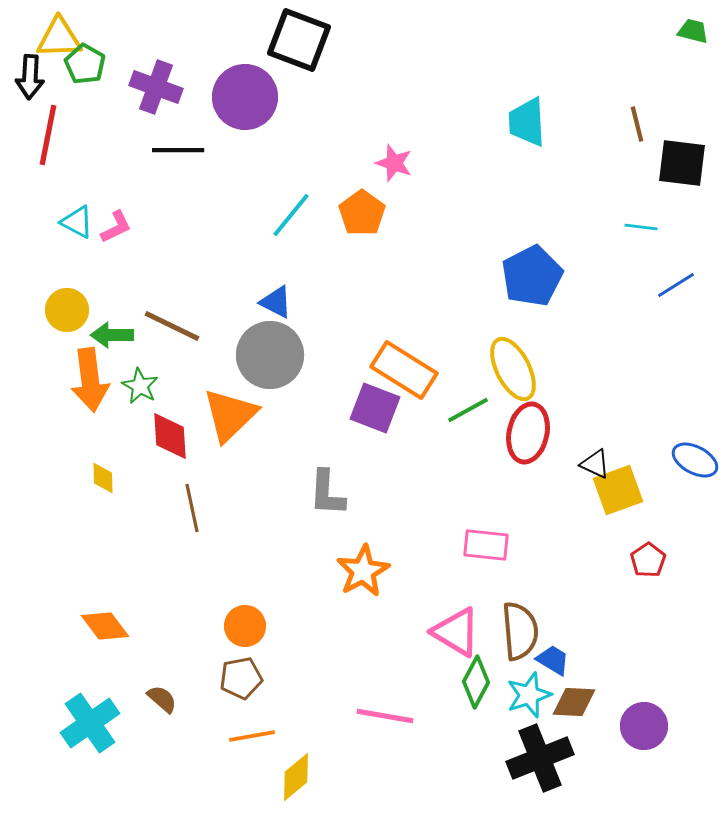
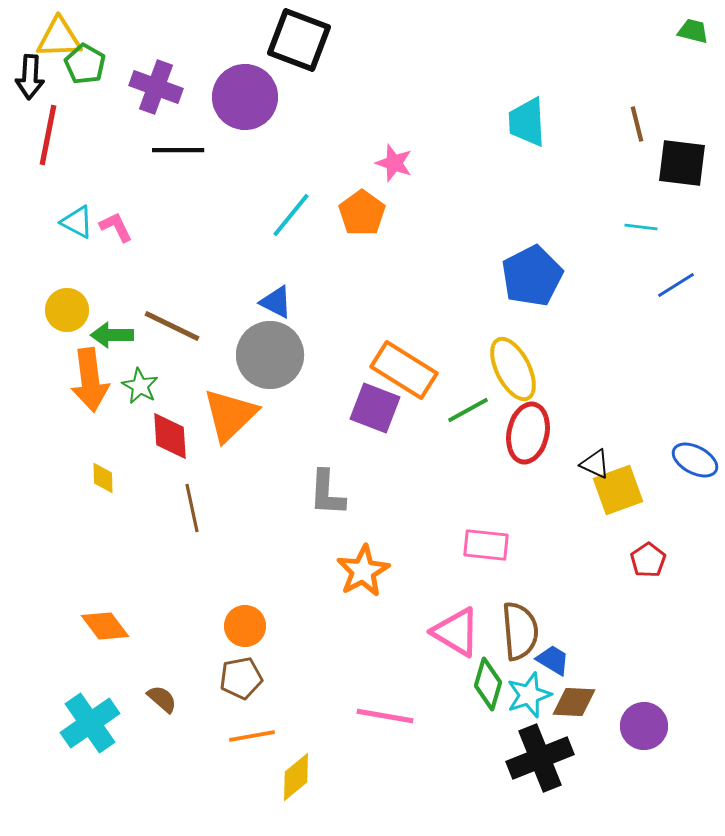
pink L-shape at (116, 227): rotated 90 degrees counterclockwise
green diamond at (476, 682): moved 12 px right, 2 px down; rotated 12 degrees counterclockwise
